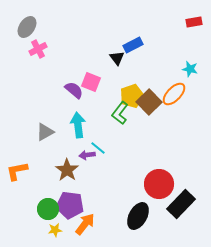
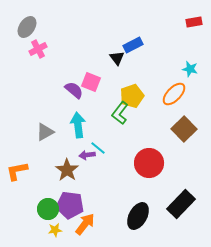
brown square: moved 35 px right, 27 px down
red circle: moved 10 px left, 21 px up
